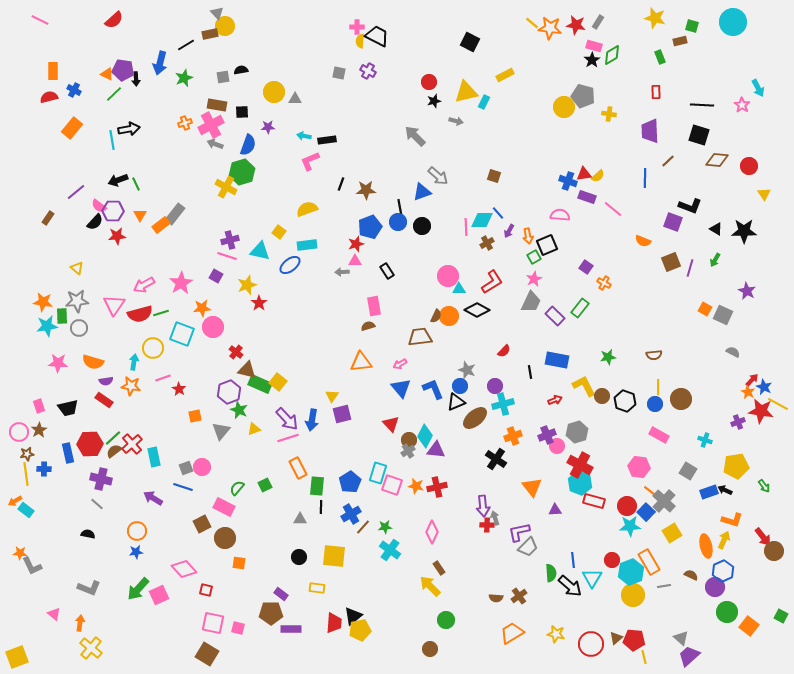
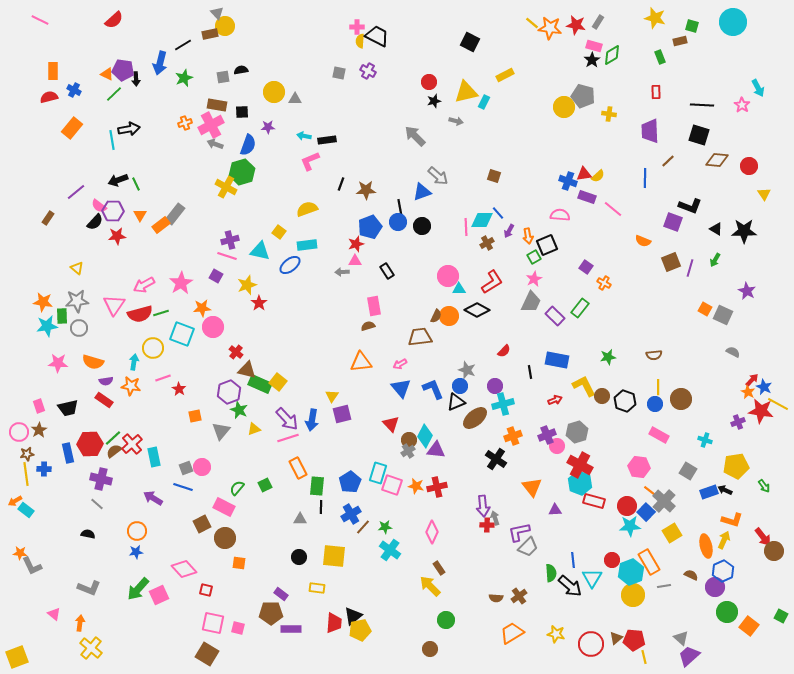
black line at (186, 45): moved 3 px left
